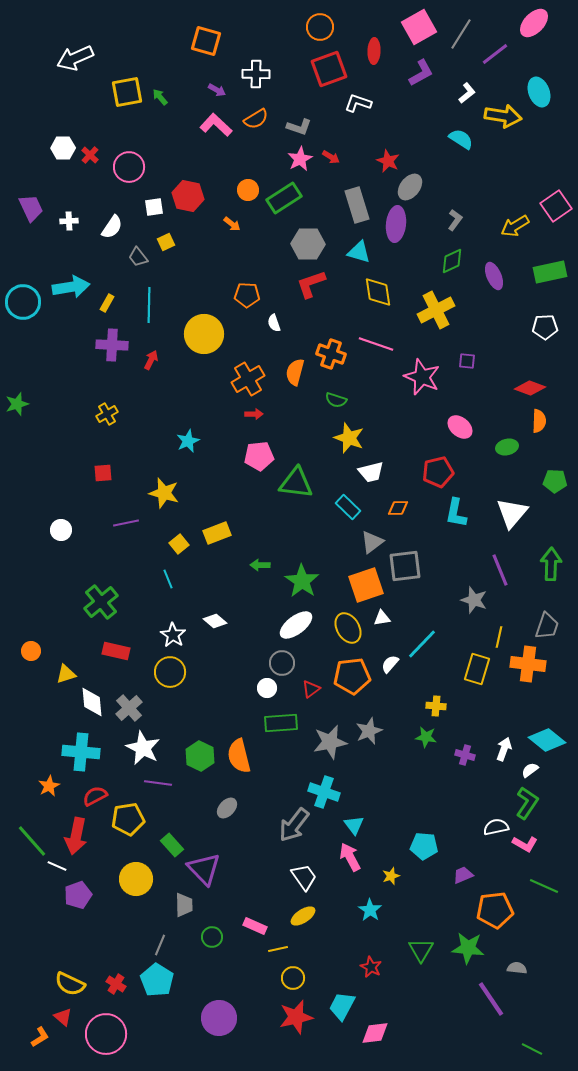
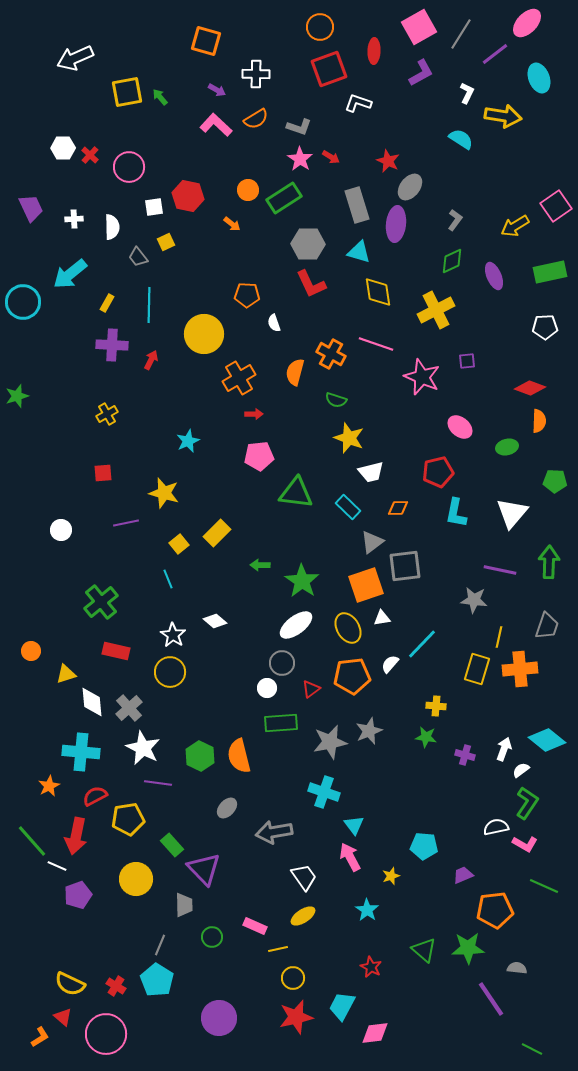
pink ellipse at (534, 23): moved 7 px left
cyan ellipse at (539, 92): moved 14 px up
white L-shape at (467, 93): rotated 25 degrees counterclockwise
pink star at (300, 159): rotated 10 degrees counterclockwise
white cross at (69, 221): moved 5 px right, 2 px up
white semicircle at (112, 227): rotated 35 degrees counterclockwise
red L-shape at (311, 284): rotated 96 degrees counterclockwise
cyan arrow at (71, 287): moved 1 px left, 13 px up; rotated 150 degrees clockwise
orange cross at (331, 354): rotated 8 degrees clockwise
purple square at (467, 361): rotated 12 degrees counterclockwise
orange cross at (248, 379): moved 9 px left, 1 px up
green star at (17, 404): moved 8 px up
green triangle at (296, 483): moved 10 px down
yellow rectangle at (217, 533): rotated 24 degrees counterclockwise
green arrow at (551, 564): moved 2 px left, 2 px up
purple line at (500, 570): rotated 56 degrees counterclockwise
gray star at (474, 600): rotated 12 degrees counterclockwise
orange cross at (528, 664): moved 8 px left, 5 px down; rotated 12 degrees counterclockwise
white semicircle at (530, 770): moved 9 px left
gray arrow at (294, 825): moved 20 px left, 7 px down; rotated 42 degrees clockwise
cyan star at (370, 910): moved 3 px left
green star at (468, 948): rotated 8 degrees counterclockwise
green triangle at (421, 950): moved 3 px right; rotated 20 degrees counterclockwise
red cross at (116, 984): moved 2 px down
